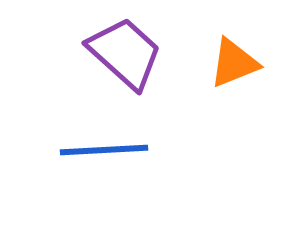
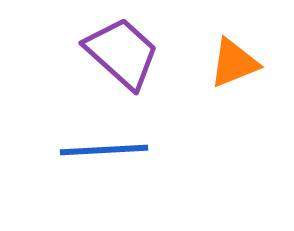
purple trapezoid: moved 3 px left
